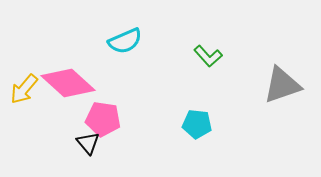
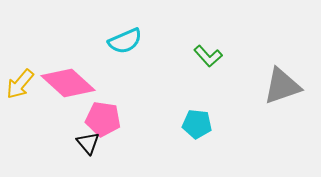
gray triangle: moved 1 px down
yellow arrow: moved 4 px left, 5 px up
